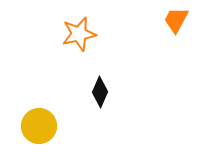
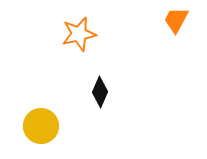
yellow circle: moved 2 px right
